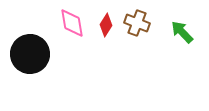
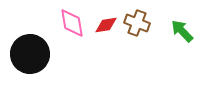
red diamond: rotated 50 degrees clockwise
green arrow: moved 1 px up
